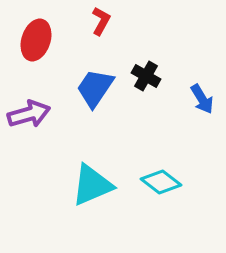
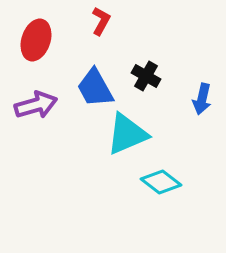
blue trapezoid: rotated 63 degrees counterclockwise
blue arrow: rotated 44 degrees clockwise
purple arrow: moved 7 px right, 9 px up
cyan triangle: moved 35 px right, 51 px up
